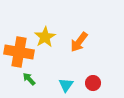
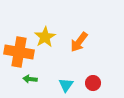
green arrow: moved 1 px right; rotated 40 degrees counterclockwise
